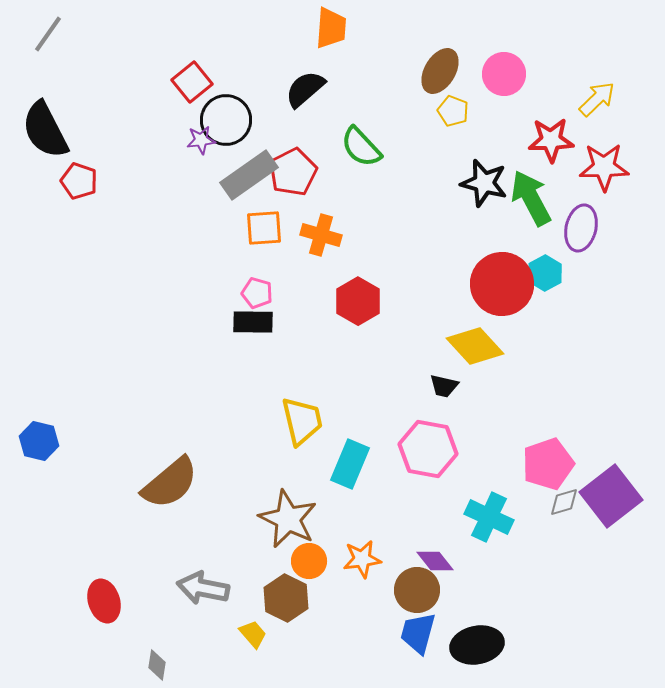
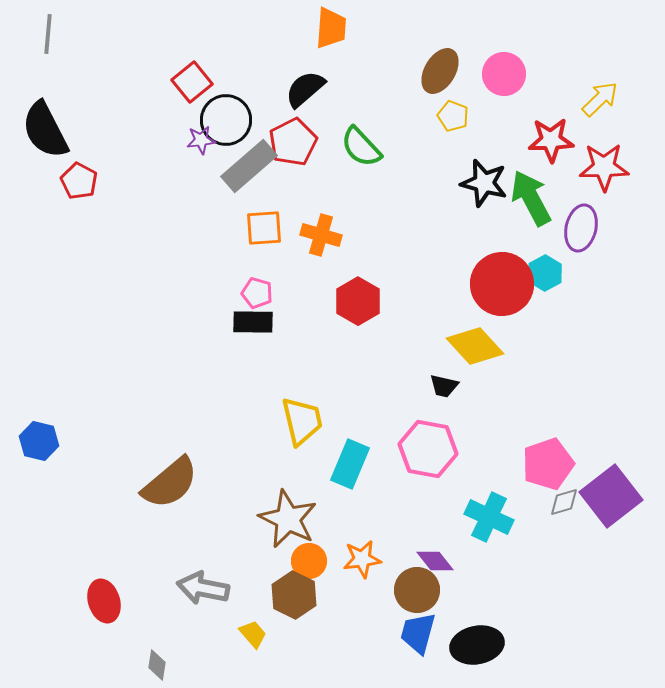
gray line at (48, 34): rotated 30 degrees counterclockwise
yellow arrow at (597, 99): moved 3 px right
yellow pentagon at (453, 111): moved 5 px down
red pentagon at (293, 172): moved 30 px up
gray rectangle at (249, 175): moved 9 px up; rotated 6 degrees counterclockwise
red pentagon at (79, 181): rotated 9 degrees clockwise
brown hexagon at (286, 598): moved 8 px right, 3 px up
